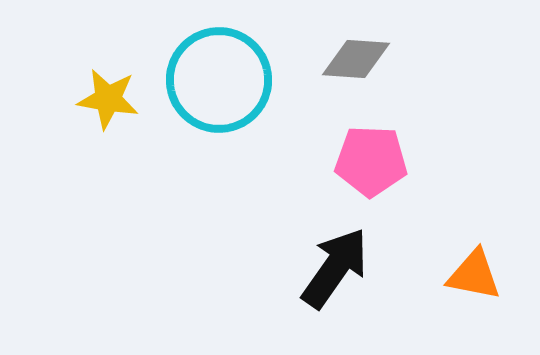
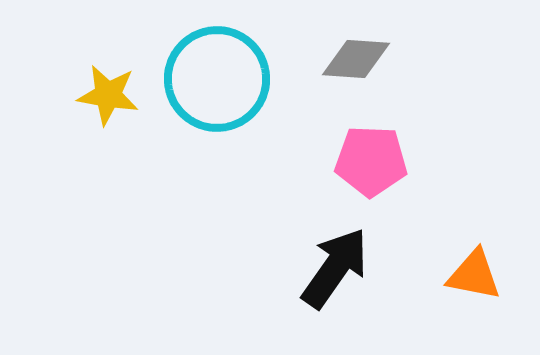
cyan circle: moved 2 px left, 1 px up
yellow star: moved 4 px up
